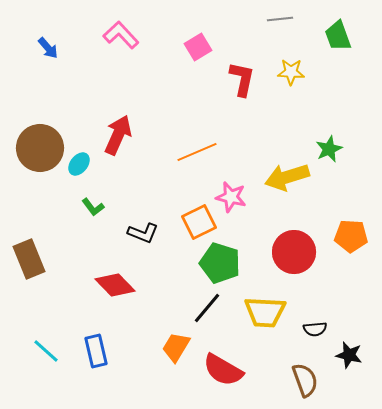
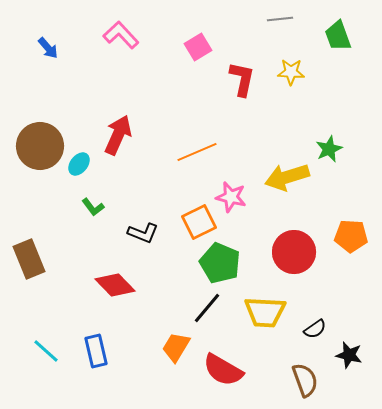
brown circle: moved 2 px up
green pentagon: rotated 6 degrees clockwise
black semicircle: rotated 30 degrees counterclockwise
